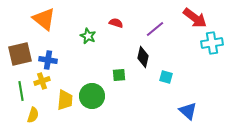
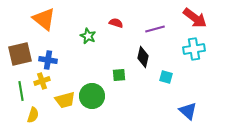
purple line: rotated 24 degrees clockwise
cyan cross: moved 18 px left, 6 px down
yellow trapezoid: rotated 70 degrees clockwise
